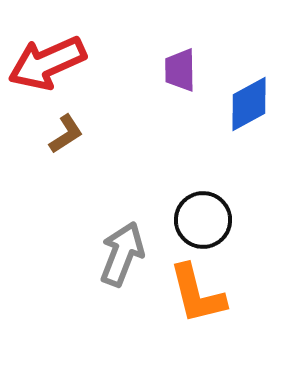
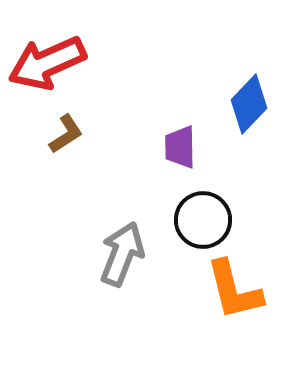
purple trapezoid: moved 77 px down
blue diamond: rotated 18 degrees counterclockwise
orange L-shape: moved 37 px right, 4 px up
